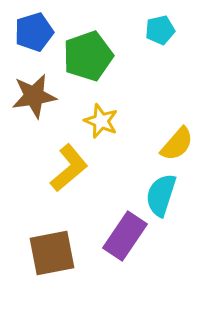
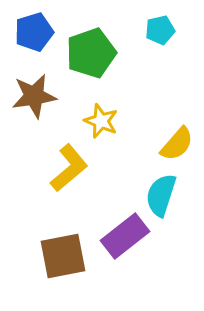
green pentagon: moved 3 px right, 3 px up
purple rectangle: rotated 18 degrees clockwise
brown square: moved 11 px right, 3 px down
